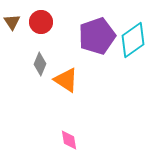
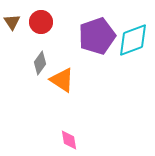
cyan diamond: rotated 15 degrees clockwise
gray diamond: moved 1 px up; rotated 15 degrees clockwise
orange triangle: moved 4 px left
